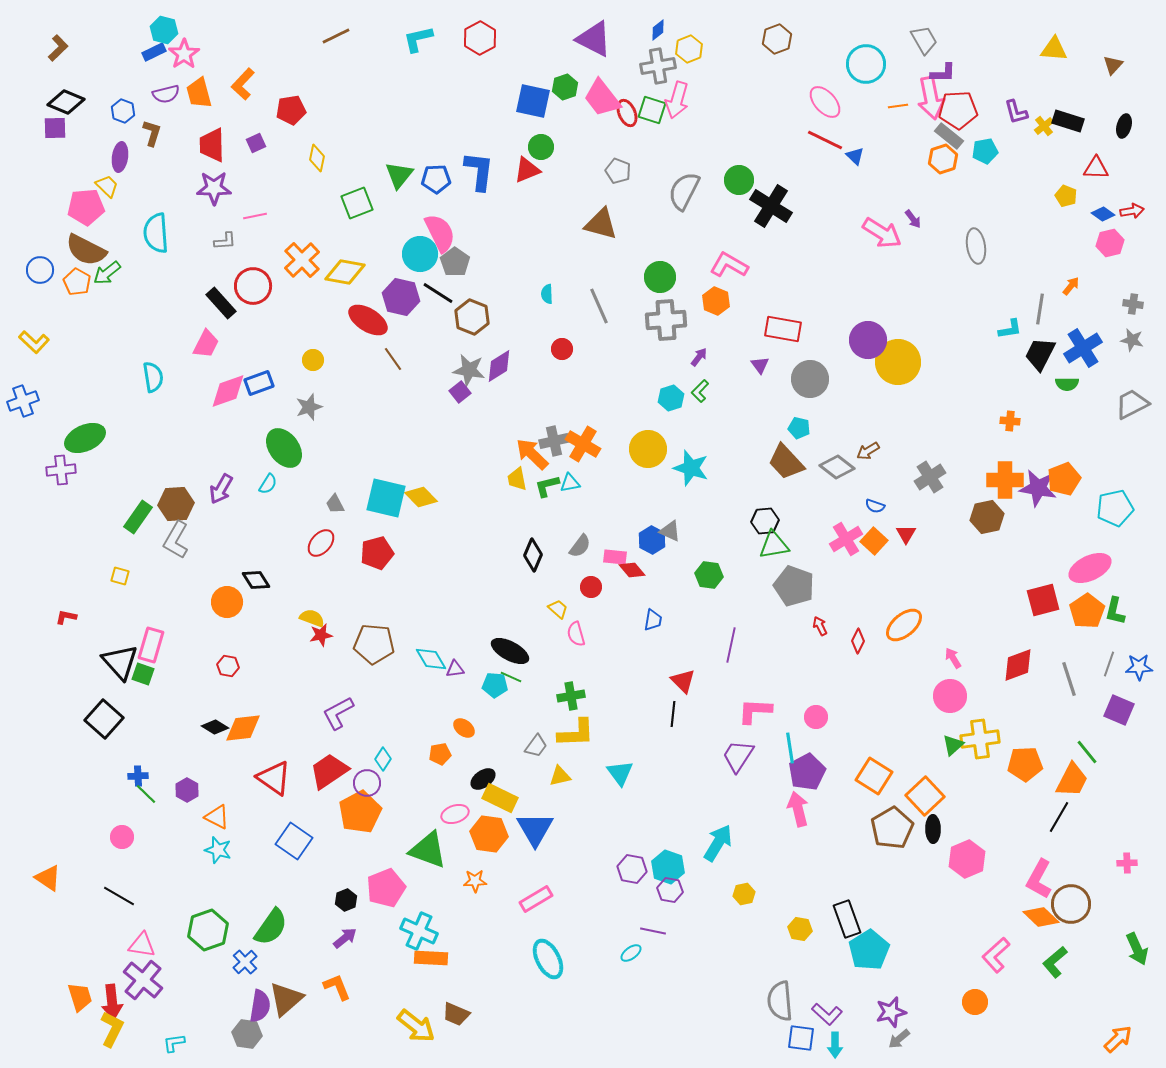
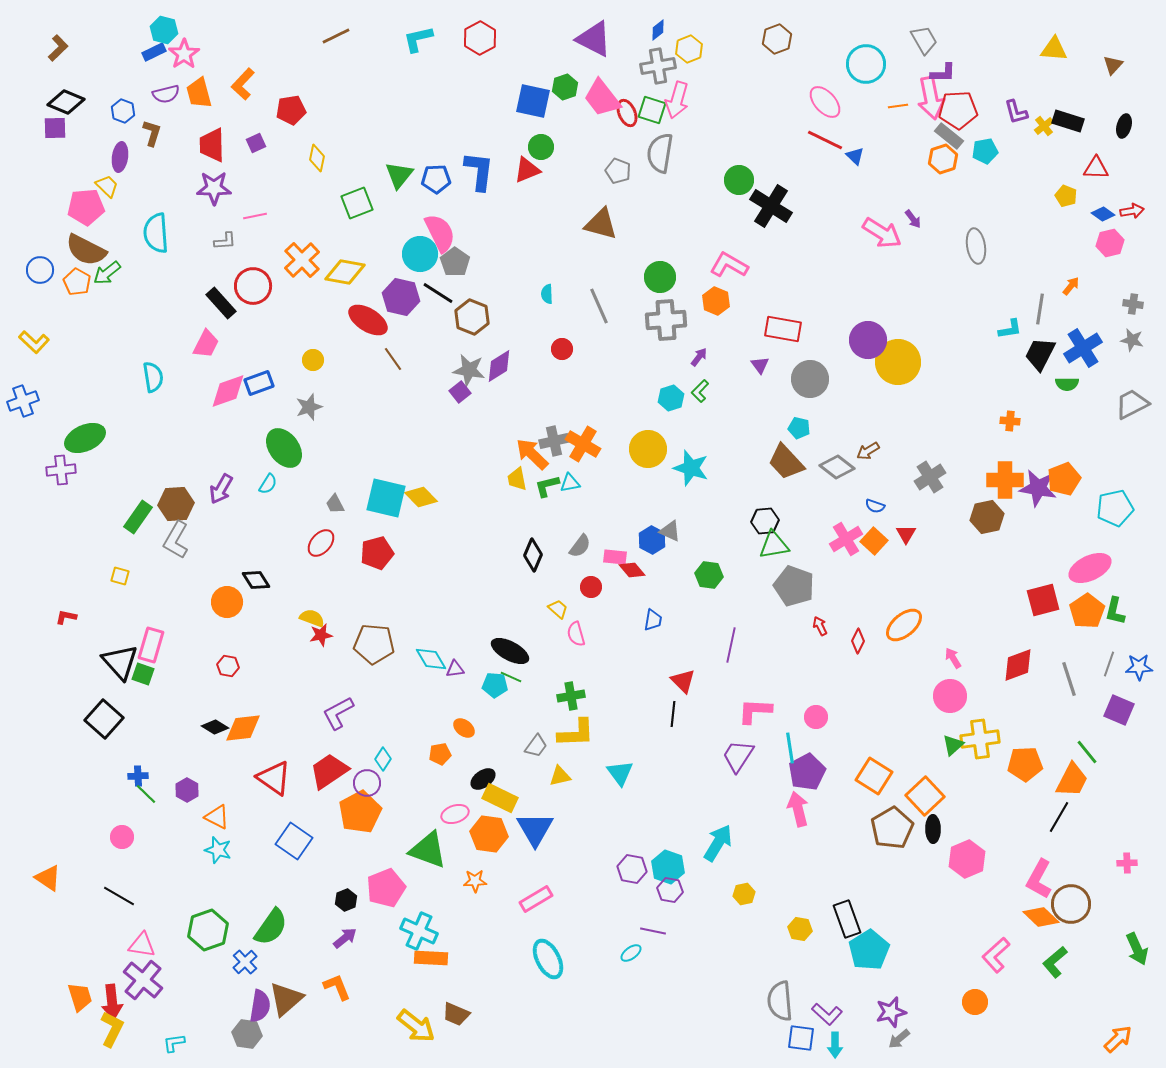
gray semicircle at (684, 191): moved 24 px left, 38 px up; rotated 18 degrees counterclockwise
